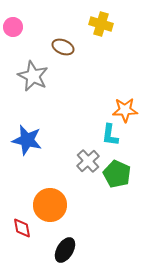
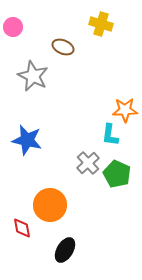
gray cross: moved 2 px down
